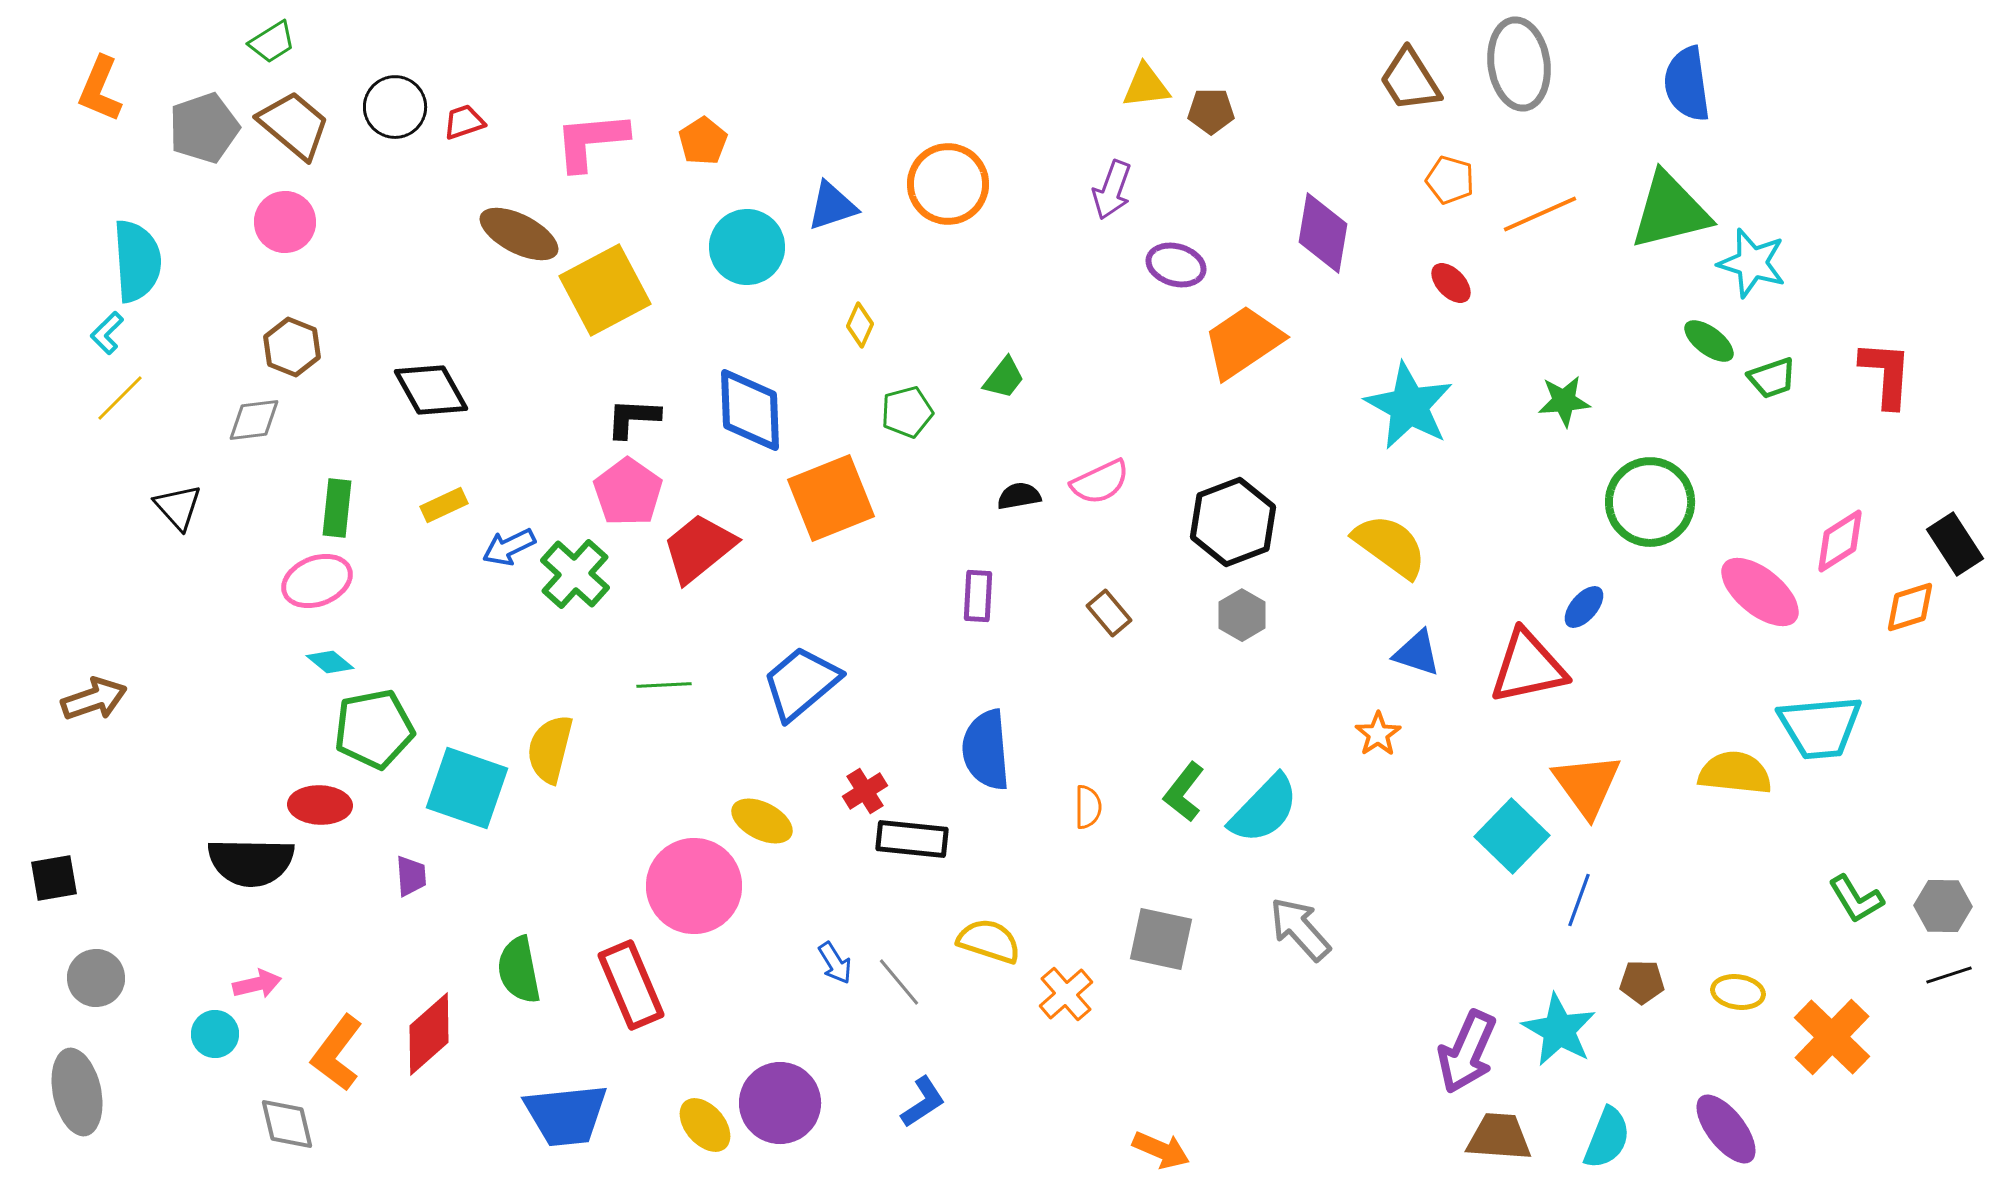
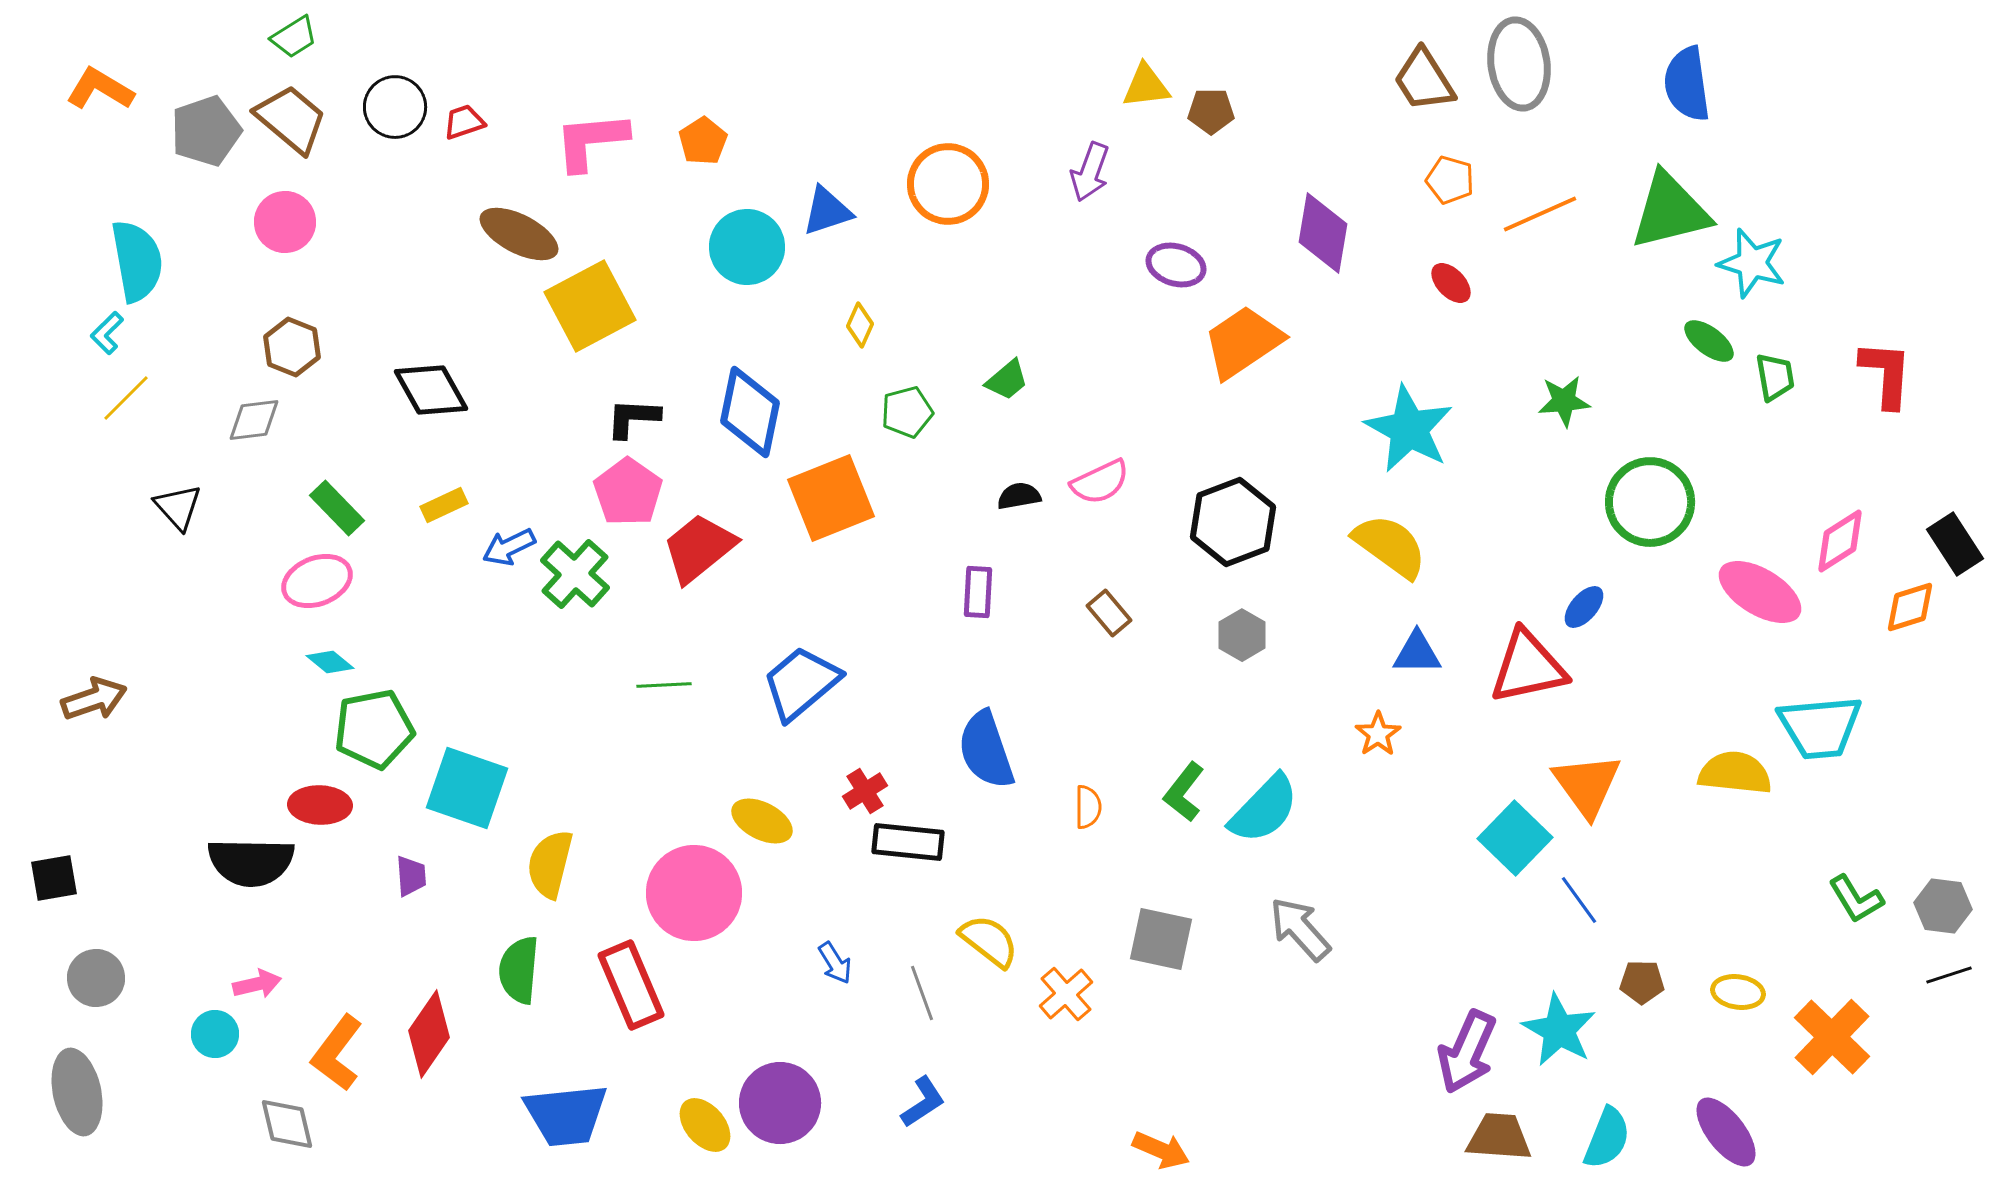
green trapezoid at (272, 42): moved 22 px right, 5 px up
brown trapezoid at (1410, 80): moved 14 px right
orange L-shape at (100, 89): rotated 98 degrees clockwise
brown trapezoid at (294, 125): moved 3 px left, 6 px up
gray pentagon at (204, 128): moved 2 px right, 3 px down
purple arrow at (1112, 190): moved 22 px left, 18 px up
blue triangle at (832, 206): moved 5 px left, 5 px down
cyan semicircle at (137, 261): rotated 6 degrees counterclockwise
yellow square at (605, 290): moved 15 px left, 16 px down
green trapezoid at (1004, 378): moved 3 px right, 2 px down; rotated 12 degrees clockwise
green trapezoid at (1772, 378): moved 3 px right, 1 px up; rotated 81 degrees counterclockwise
yellow line at (120, 398): moved 6 px right
cyan star at (1409, 406): moved 23 px down
blue diamond at (750, 410): moved 2 px down; rotated 14 degrees clockwise
green rectangle at (337, 508): rotated 50 degrees counterclockwise
pink ellipse at (1760, 592): rotated 8 degrees counterclockwise
purple rectangle at (978, 596): moved 4 px up
gray hexagon at (1242, 615): moved 20 px down
blue triangle at (1417, 653): rotated 18 degrees counterclockwise
yellow semicircle at (550, 749): moved 115 px down
blue semicircle at (986, 750): rotated 14 degrees counterclockwise
cyan square at (1512, 836): moved 3 px right, 2 px down
black rectangle at (912, 839): moved 4 px left, 3 px down
pink circle at (694, 886): moved 7 px down
blue line at (1579, 900): rotated 56 degrees counterclockwise
gray hexagon at (1943, 906): rotated 6 degrees clockwise
yellow semicircle at (989, 941): rotated 20 degrees clockwise
green semicircle at (519, 970): rotated 16 degrees clockwise
gray line at (899, 982): moved 23 px right, 11 px down; rotated 20 degrees clockwise
red diamond at (429, 1034): rotated 14 degrees counterclockwise
purple ellipse at (1726, 1129): moved 3 px down
